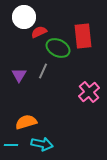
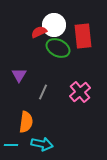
white circle: moved 30 px right, 8 px down
gray line: moved 21 px down
pink cross: moved 9 px left
orange semicircle: rotated 115 degrees clockwise
